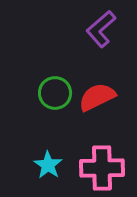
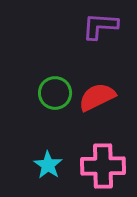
purple L-shape: moved 1 px left, 3 px up; rotated 45 degrees clockwise
pink cross: moved 1 px right, 2 px up
